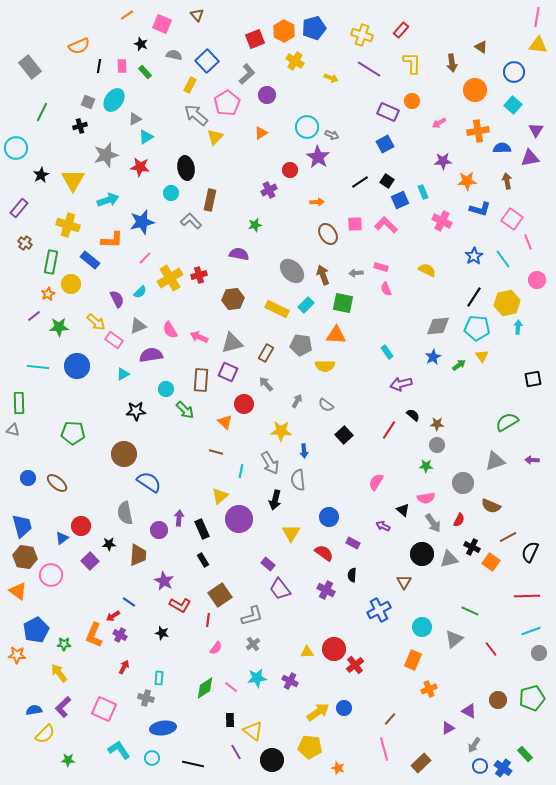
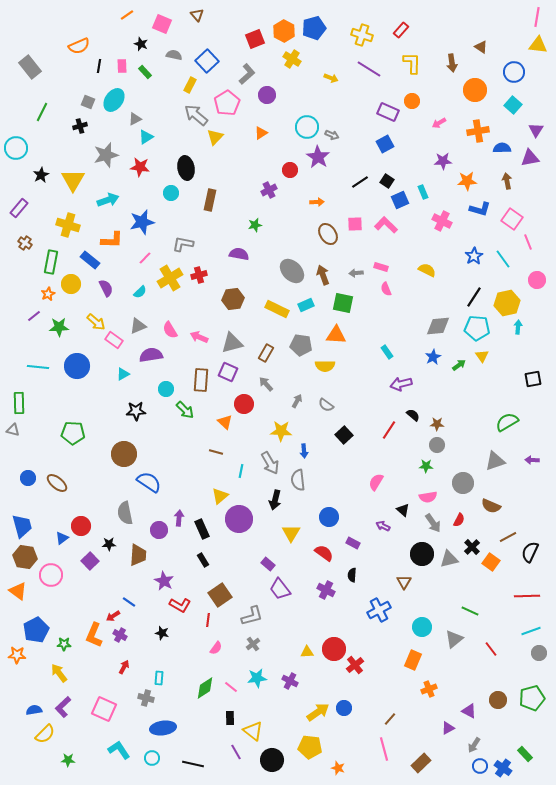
yellow cross at (295, 61): moved 3 px left, 2 px up
gray L-shape at (191, 221): moved 8 px left, 23 px down; rotated 35 degrees counterclockwise
purple semicircle at (117, 299): moved 11 px left, 11 px up
cyan rectangle at (306, 305): rotated 21 degrees clockwise
pink semicircle at (426, 498): moved 2 px right, 1 px up
black cross at (472, 547): rotated 21 degrees clockwise
black rectangle at (230, 720): moved 2 px up
